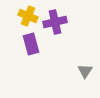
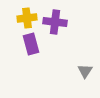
yellow cross: moved 1 px left, 2 px down; rotated 30 degrees counterclockwise
purple cross: rotated 20 degrees clockwise
